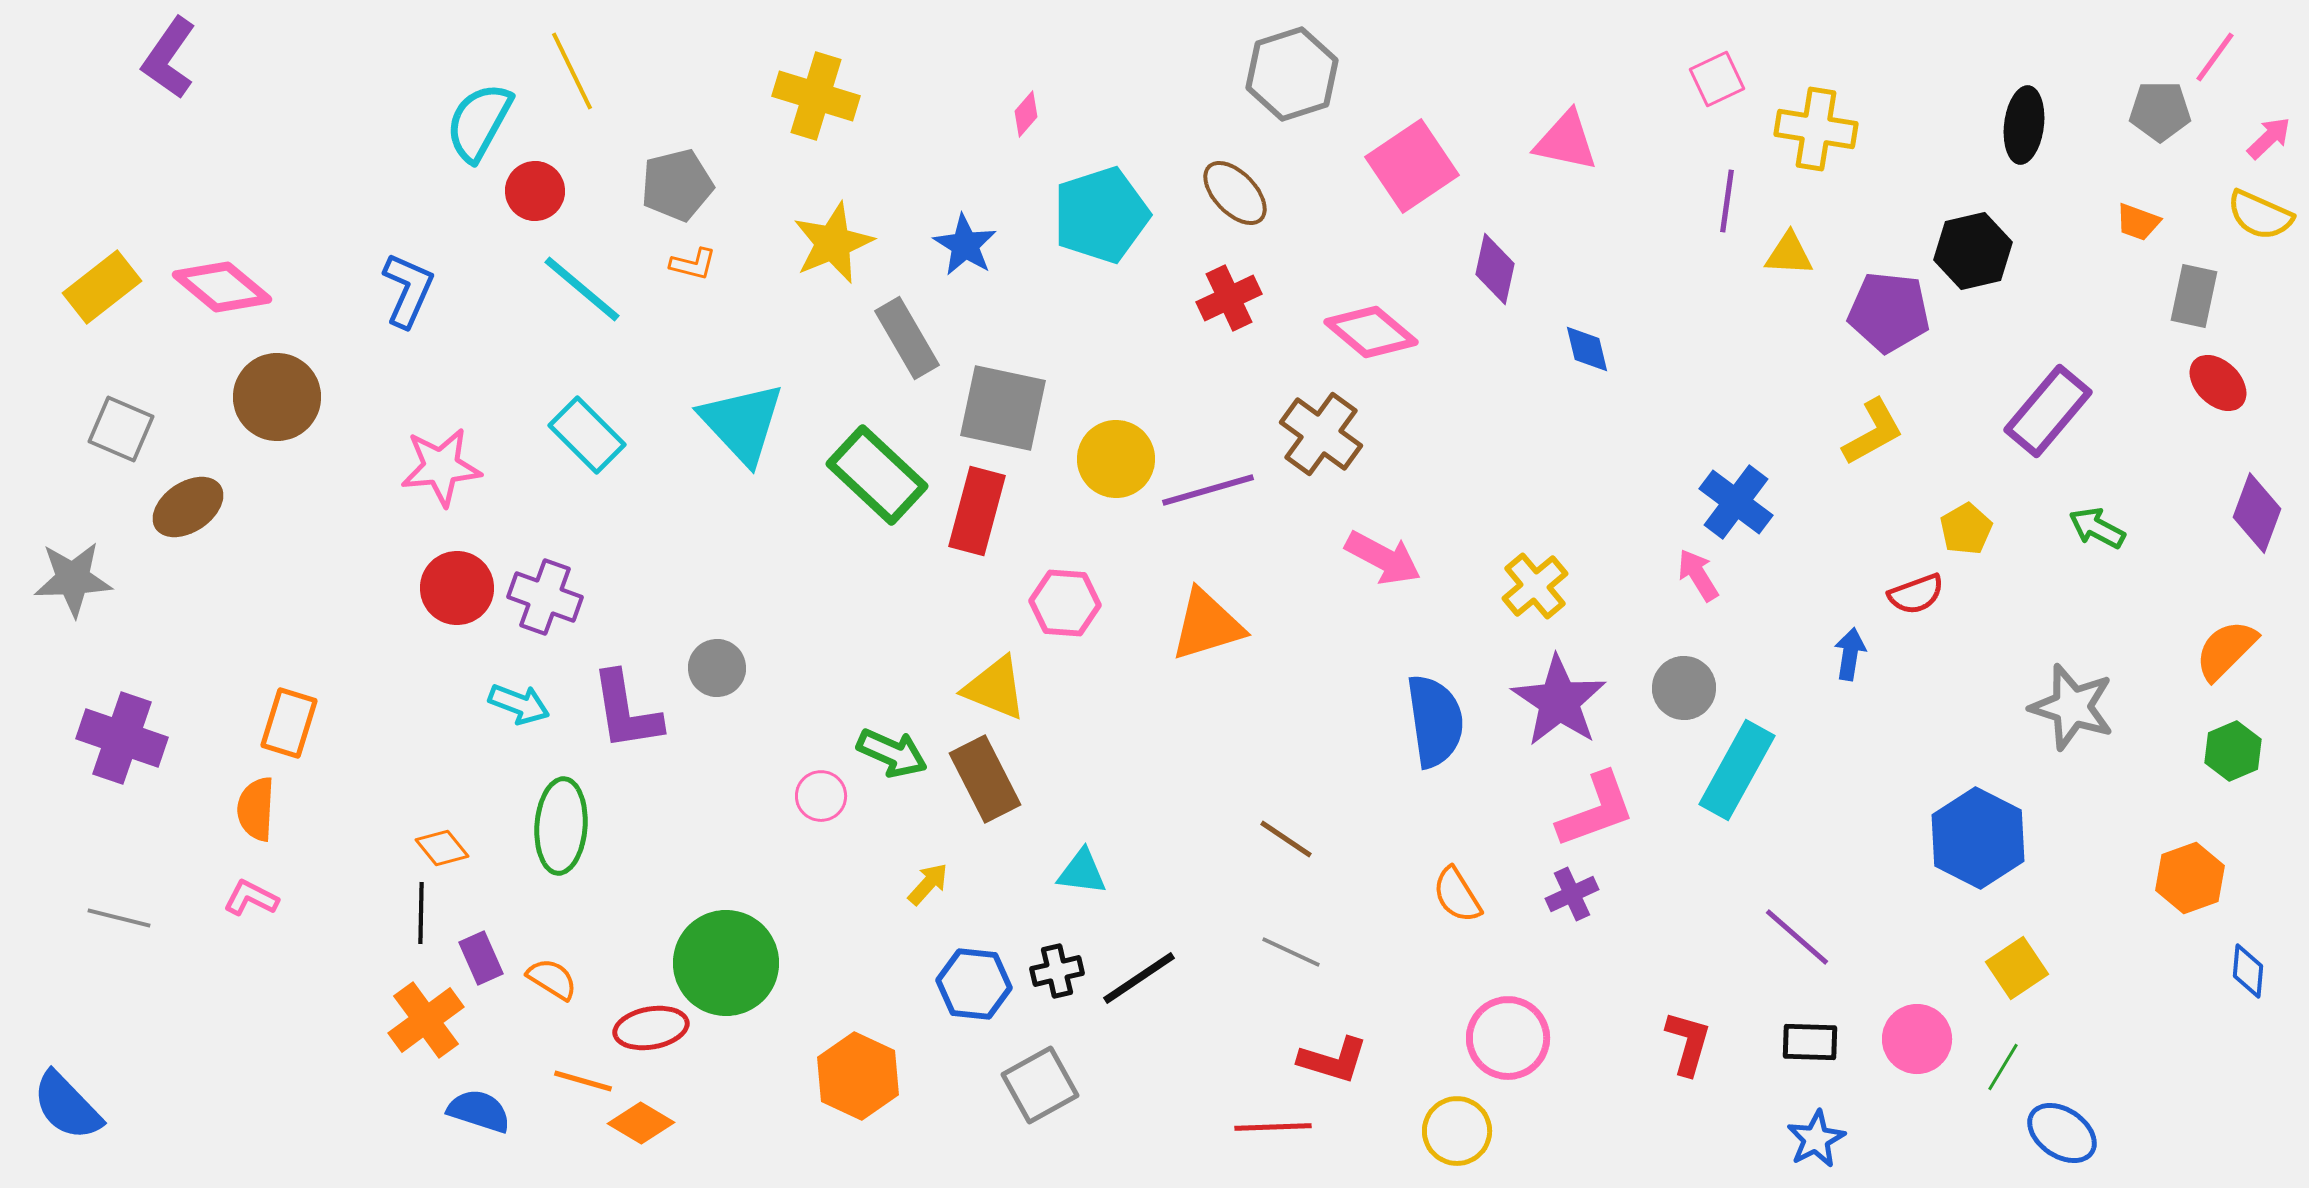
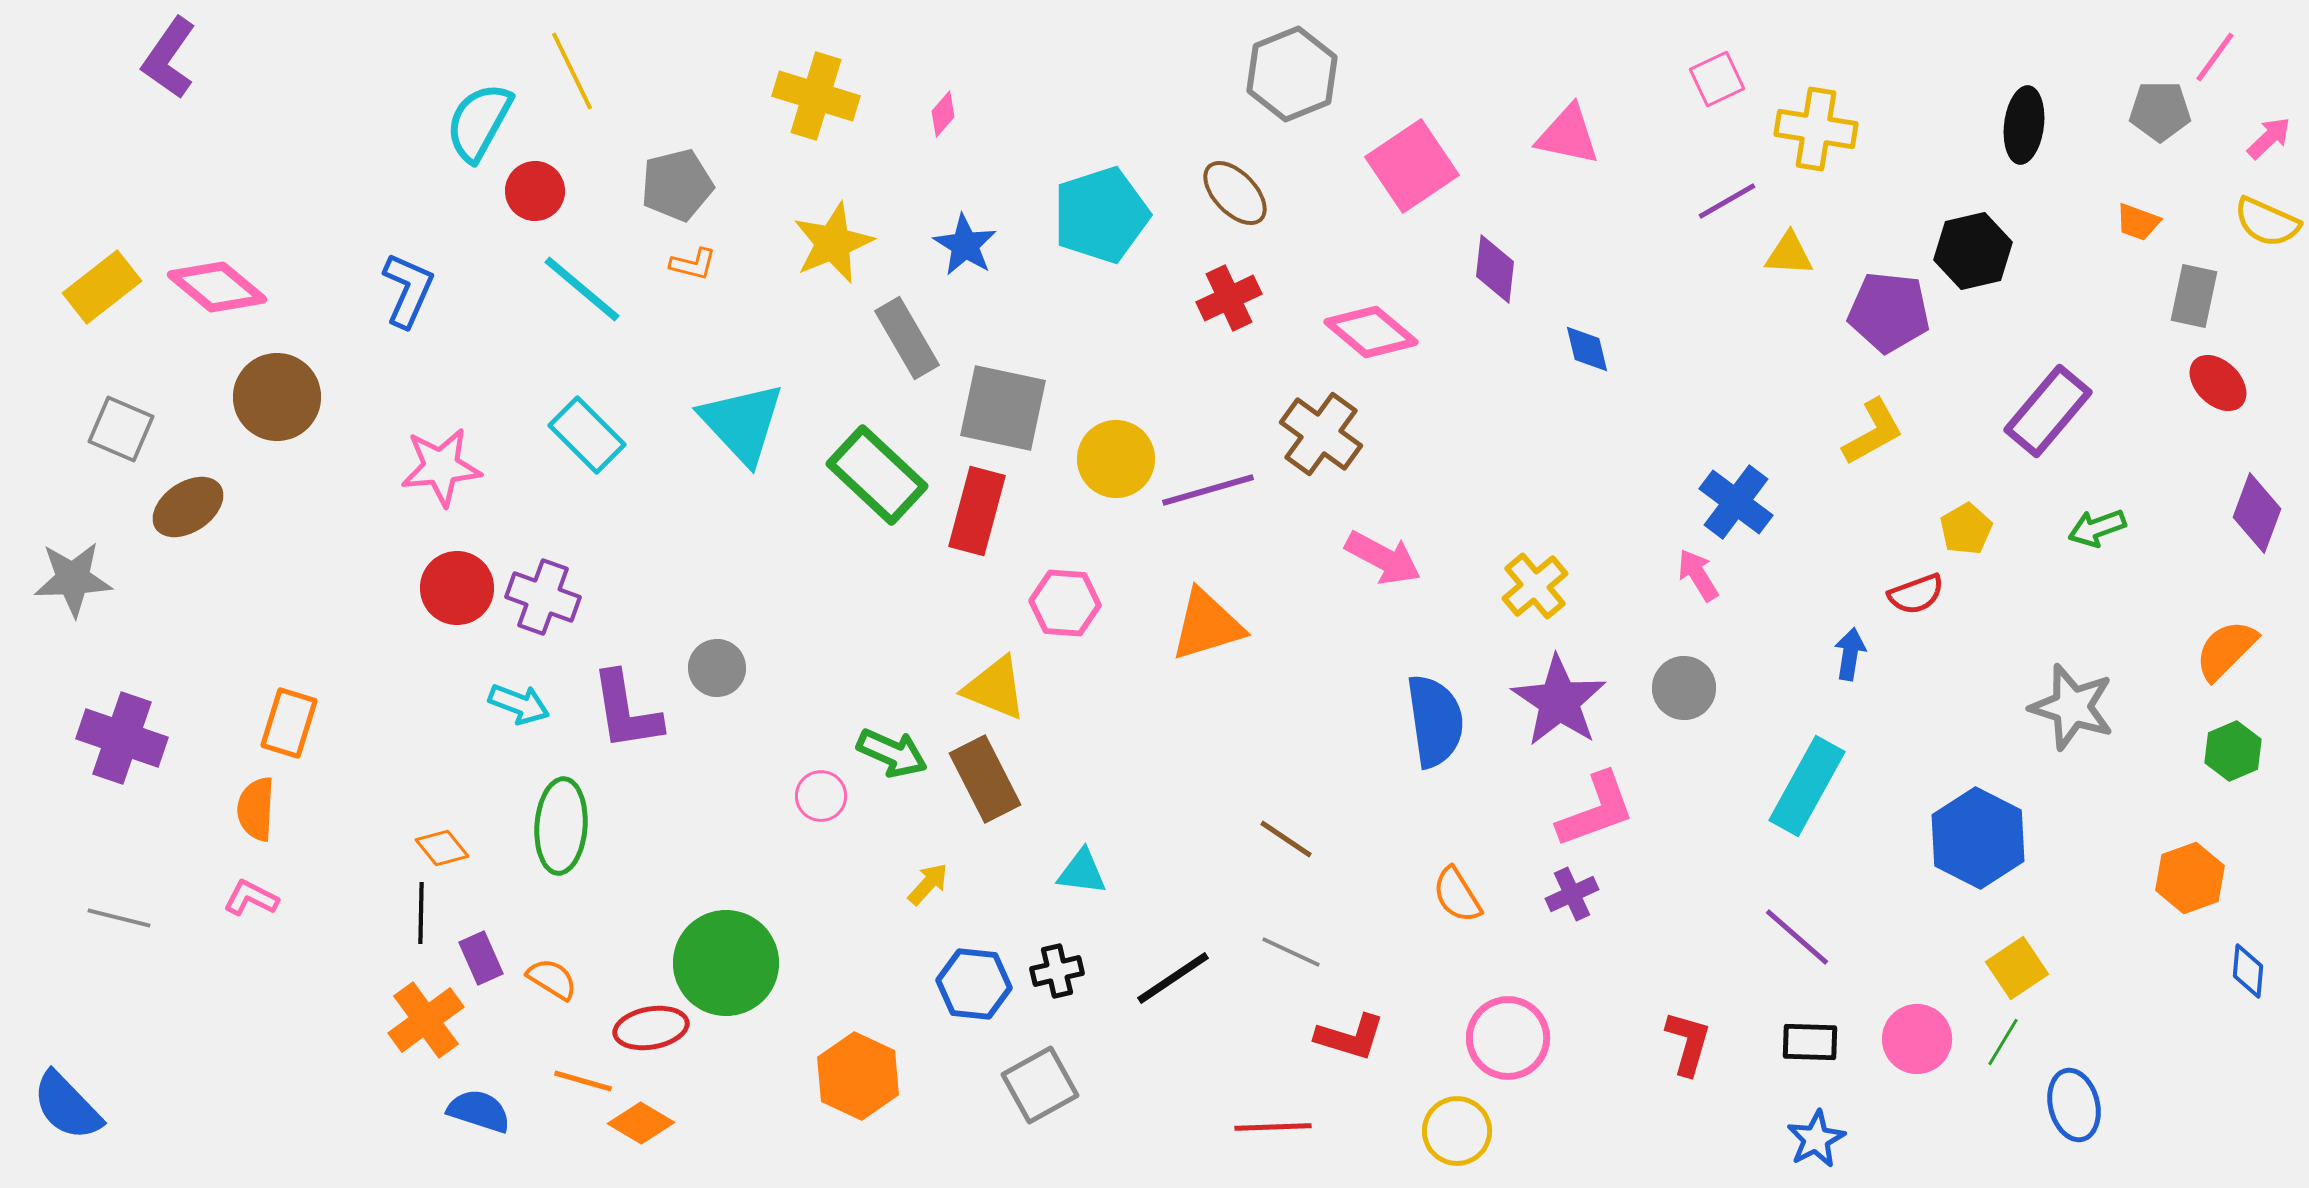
gray hexagon at (1292, 74): rotated 4 degrees counterclockwise
pink diamond at (1026, 114): moved 83 px left
pink triangle at (1566, 141): moved 2 px right, 6 px up
purple line at (1727, 201): rotated 52 degrees clockwise
yellow semicircle at (2260, 215): moved 7 px right, 7 px down
purple diamond at (1495, 269): rotated 6 degrees counterclockwise
pink diamond at (222, 287): moved 5 px left
green arrow at (2097, 528): rotated 48 degrees counterclockwise
purple cross at (545, 597): moved 2 px left
cyan rectangle at (1737, 770): moved 70 px right, 16 px down
black line at (1139, 978): moved 34 px right
red L-shape at (1333, 1060): moved 17 px right, 23 px up
green line at (2003, 1067): moved 25 px up
blue ellipse at (2062, 1133): moved 12 px right, 28 px up; rotated 42 degrees clockwise
